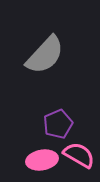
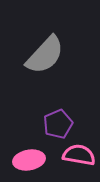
pink semicircle: rotated 20 degrees counterclockwise
pink ellipse: moved 13 px left
